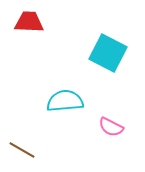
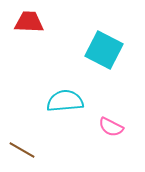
cyan square: moved 4 px left, 3 px up
